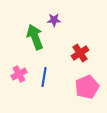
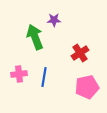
pink cross: rotated 21 degrees clockwise
pink pentagon: rotated 10 degrees clockwise
